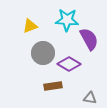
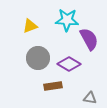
gray circle: moved 5 px left, 5 px down
